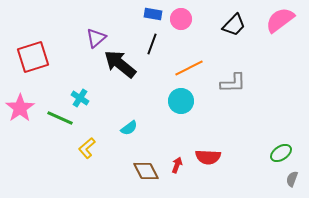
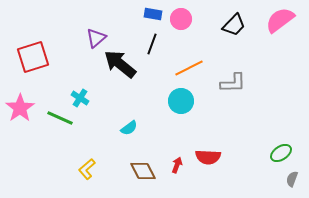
yellow L-shape: moved 21 px down
brown diamond: moved 3 px left
